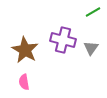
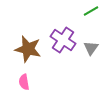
green line: moved 2 px left, 1 px up
purple cross: rotated 20 degrees clockwise
brown star: moved 3 px right, 1 px up; rotated 16 degrees counterclockwise
